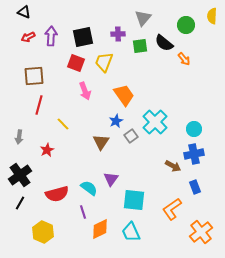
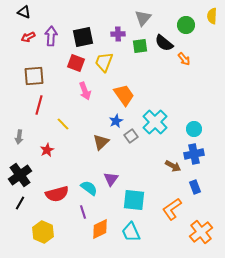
brown triangle: rotated 12 degrees clockwise
